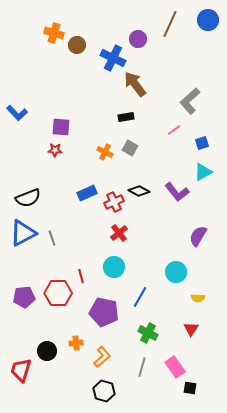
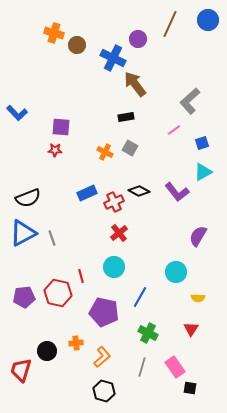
red hexagon at (58, 293): rotated 12 degrees clockwise
